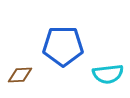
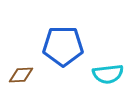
brown diamond: moved 1 px right
